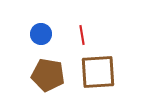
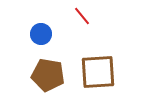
red line: moved 19 px up; rotated 30 degrees counterclockwise
